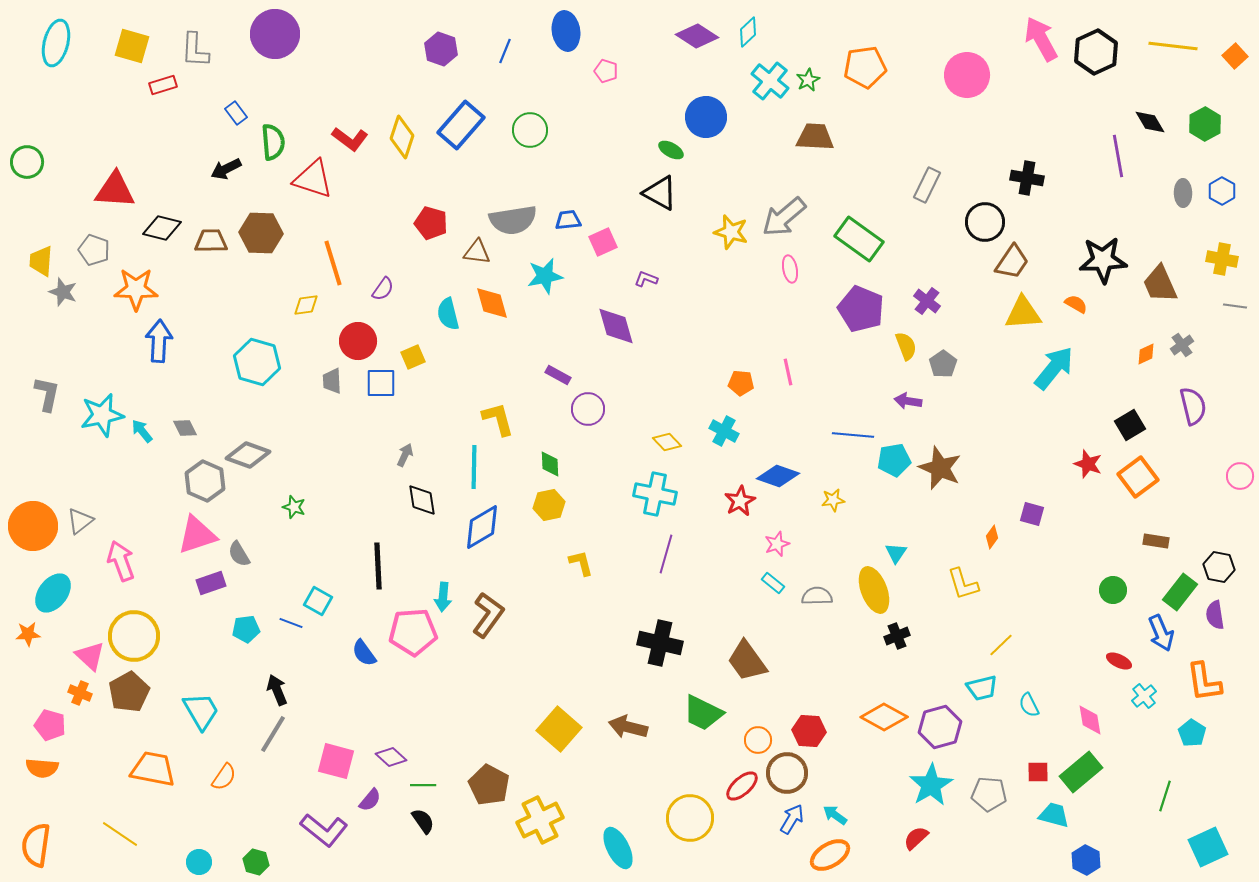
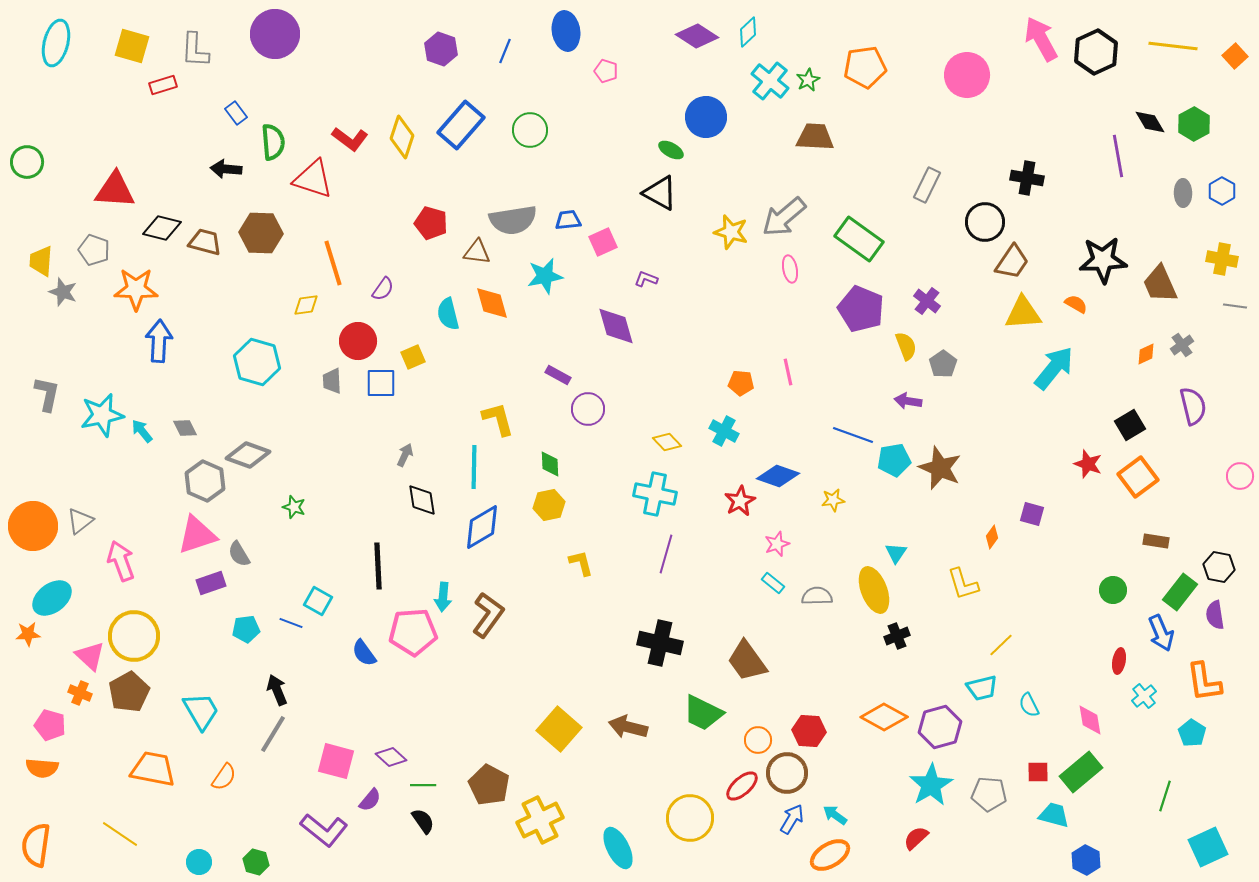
green hexagon at (1205, 124): moved 11 px left
black arrow at (226, 169): rotated 32 degrees clockwise
brown trapezoid at (211, 241): moved 6 px left, 1 px down; rotated 16 degrees clockwise
blue line at (853, 435): rotated 15 degrees clockwise
cyan ellipse at (53, 593): moved 1 px left, 5 px down; rotated 15 degrees clockwise
red ellipse at (1119, 661): rotated 75 degrees clockwise
